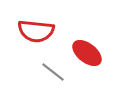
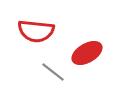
red ellipse: rotated 68 degrees counterclockwise
